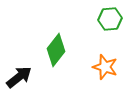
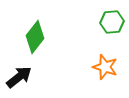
green hexagon: moved 2 px right, 3 px down
green diamond: moved 21 px left, 13 px up
